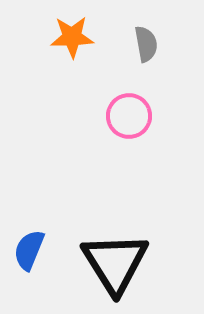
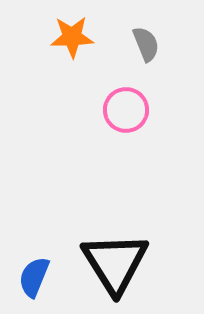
gray semicircle: rotated 12 degrees counterclockwise
pink circle: moved 3 px left, 6 px up
blue semicircle: moved 5 px right, 27 px down
